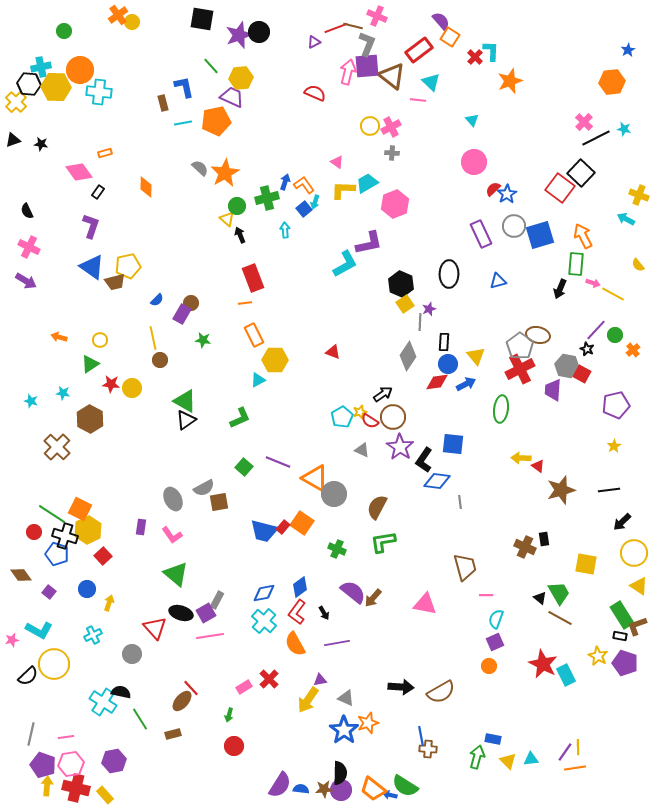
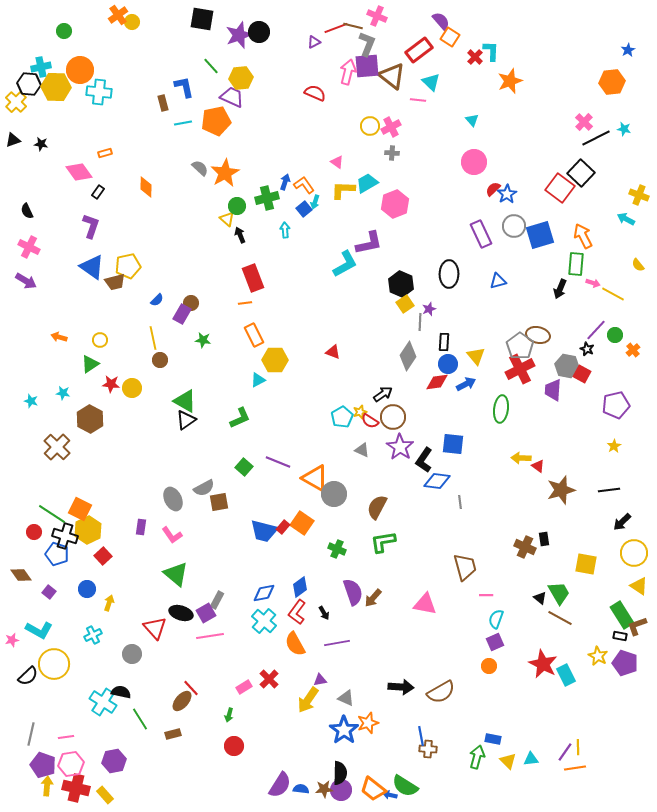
purple semicircle at (353, 592): rotated 32 degrees clockwise
